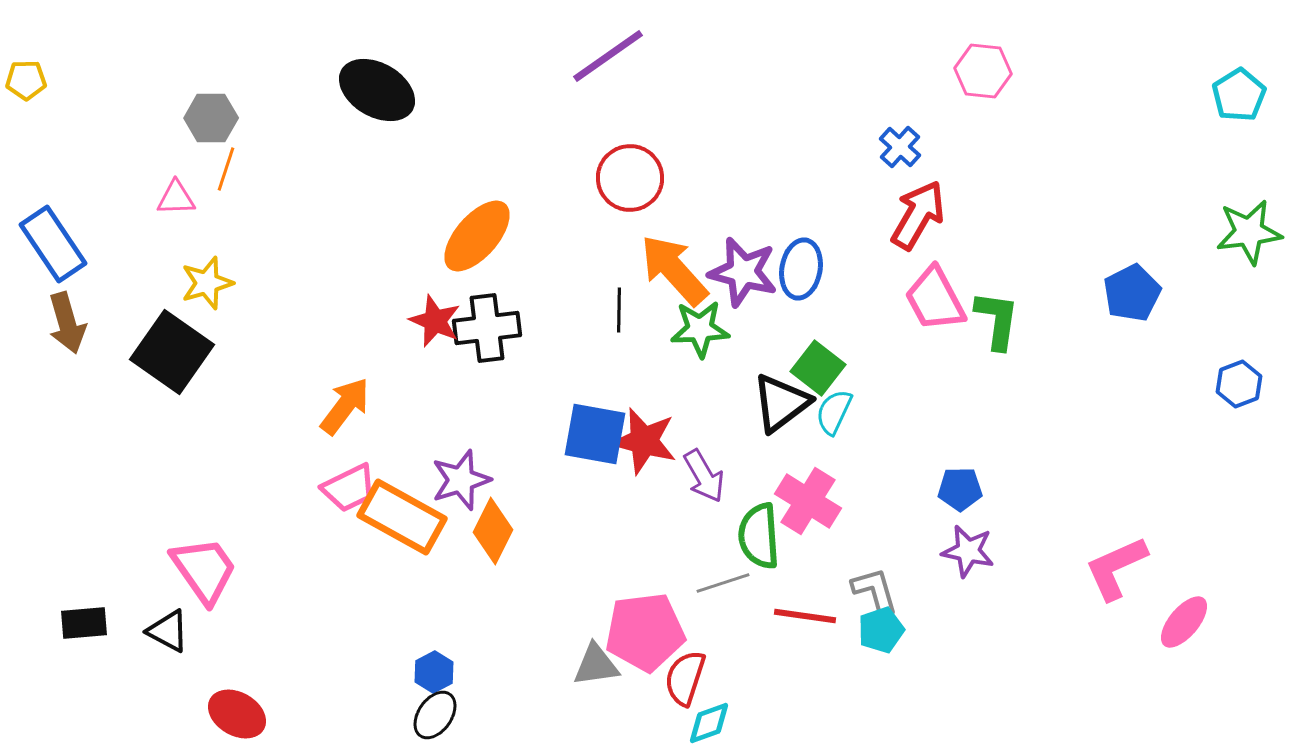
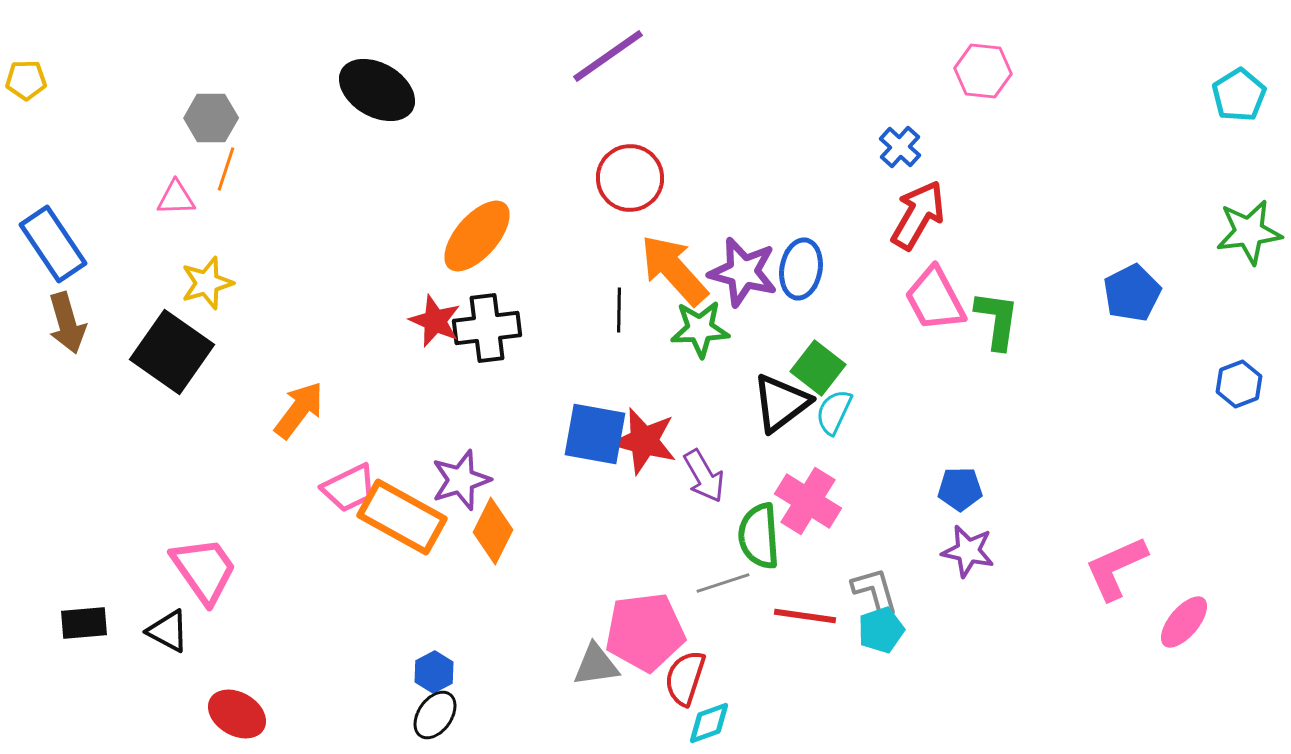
orange arrow at (345, 406): moved 46 px left, 4 px down
